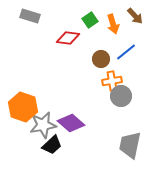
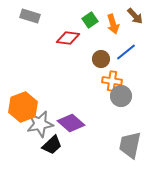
orange cross: rotated 18 degrees clockwise
orange hexagon: rotated 20 degrees clockwise
gray star: moved 3 px left, 1 px up
